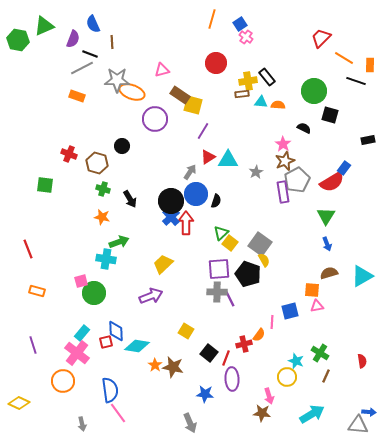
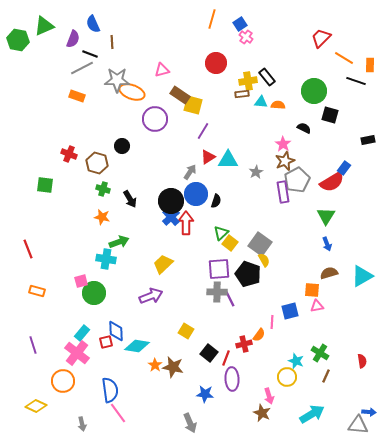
yellow diamond at (19, 403): moved 17 px right, 3 px down
brown star at (262, 413): rotated 18 degrees clockwise
